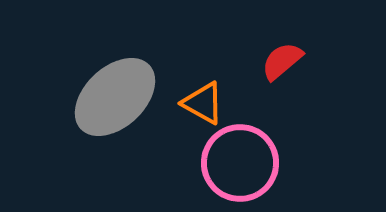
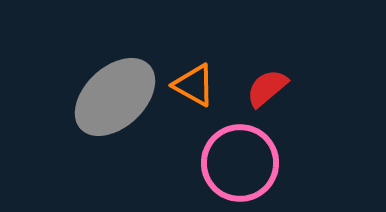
red semicircle: moved 15 px left, 27 px down
orange triangle: moved 9 px left, 18 px up
